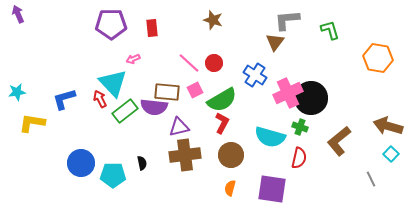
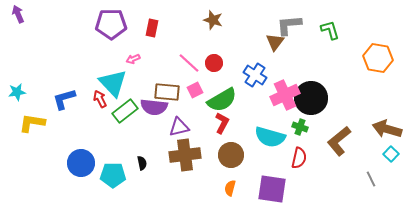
gray L-shape: moved 2 px right, 5 px down
red rectangle: rotated 18 degrees clockwise
pink cross: moved 3 px left, 2 px down
brown arrow: moved 1 px left, 3 px down
